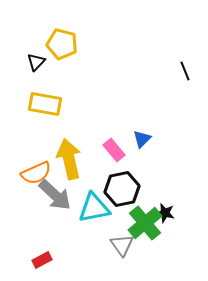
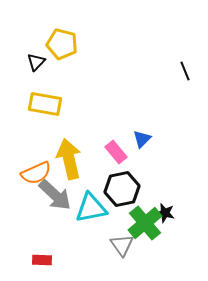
pink rectangle: moved 2 px right, 2 px down
cyan triangle: moved 3 px left
red rectangle: rotated 30 degrees clockwise
